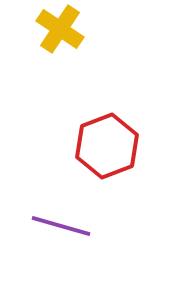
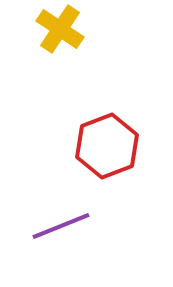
purple line: rotated 38 degrees counterclockwise
